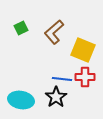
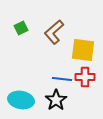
yellow square: rotated 15 degrees counterclockwise
black star: moved 3 px down
